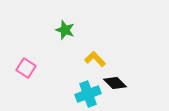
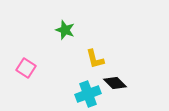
yellow L-shape: rotated 150 degrees counterclockwise
